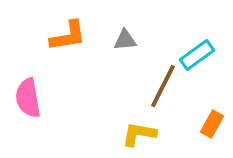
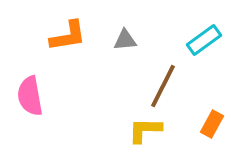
cyan rectangle: moved 7 px right, 15 px up
pink semicircle: moved 2 px right, 2 px up
yellow L-shape: moved 6 px right, 4 px up; rotated 9 degrees counterclockwise
